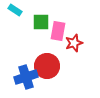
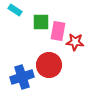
red star: moved 1 px right, 1 px up; rotated 24 degrees clockwise
red circle: moved 2 px right, 1 px up
blue cross: moved 4 px left
